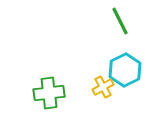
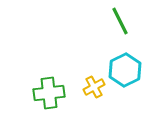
yellow cross: moved 9 px left
